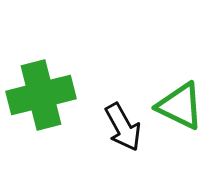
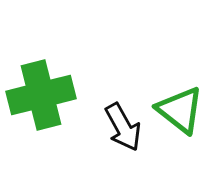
green triangle: moved 4 px down; rotated 12 degrees clockwise
